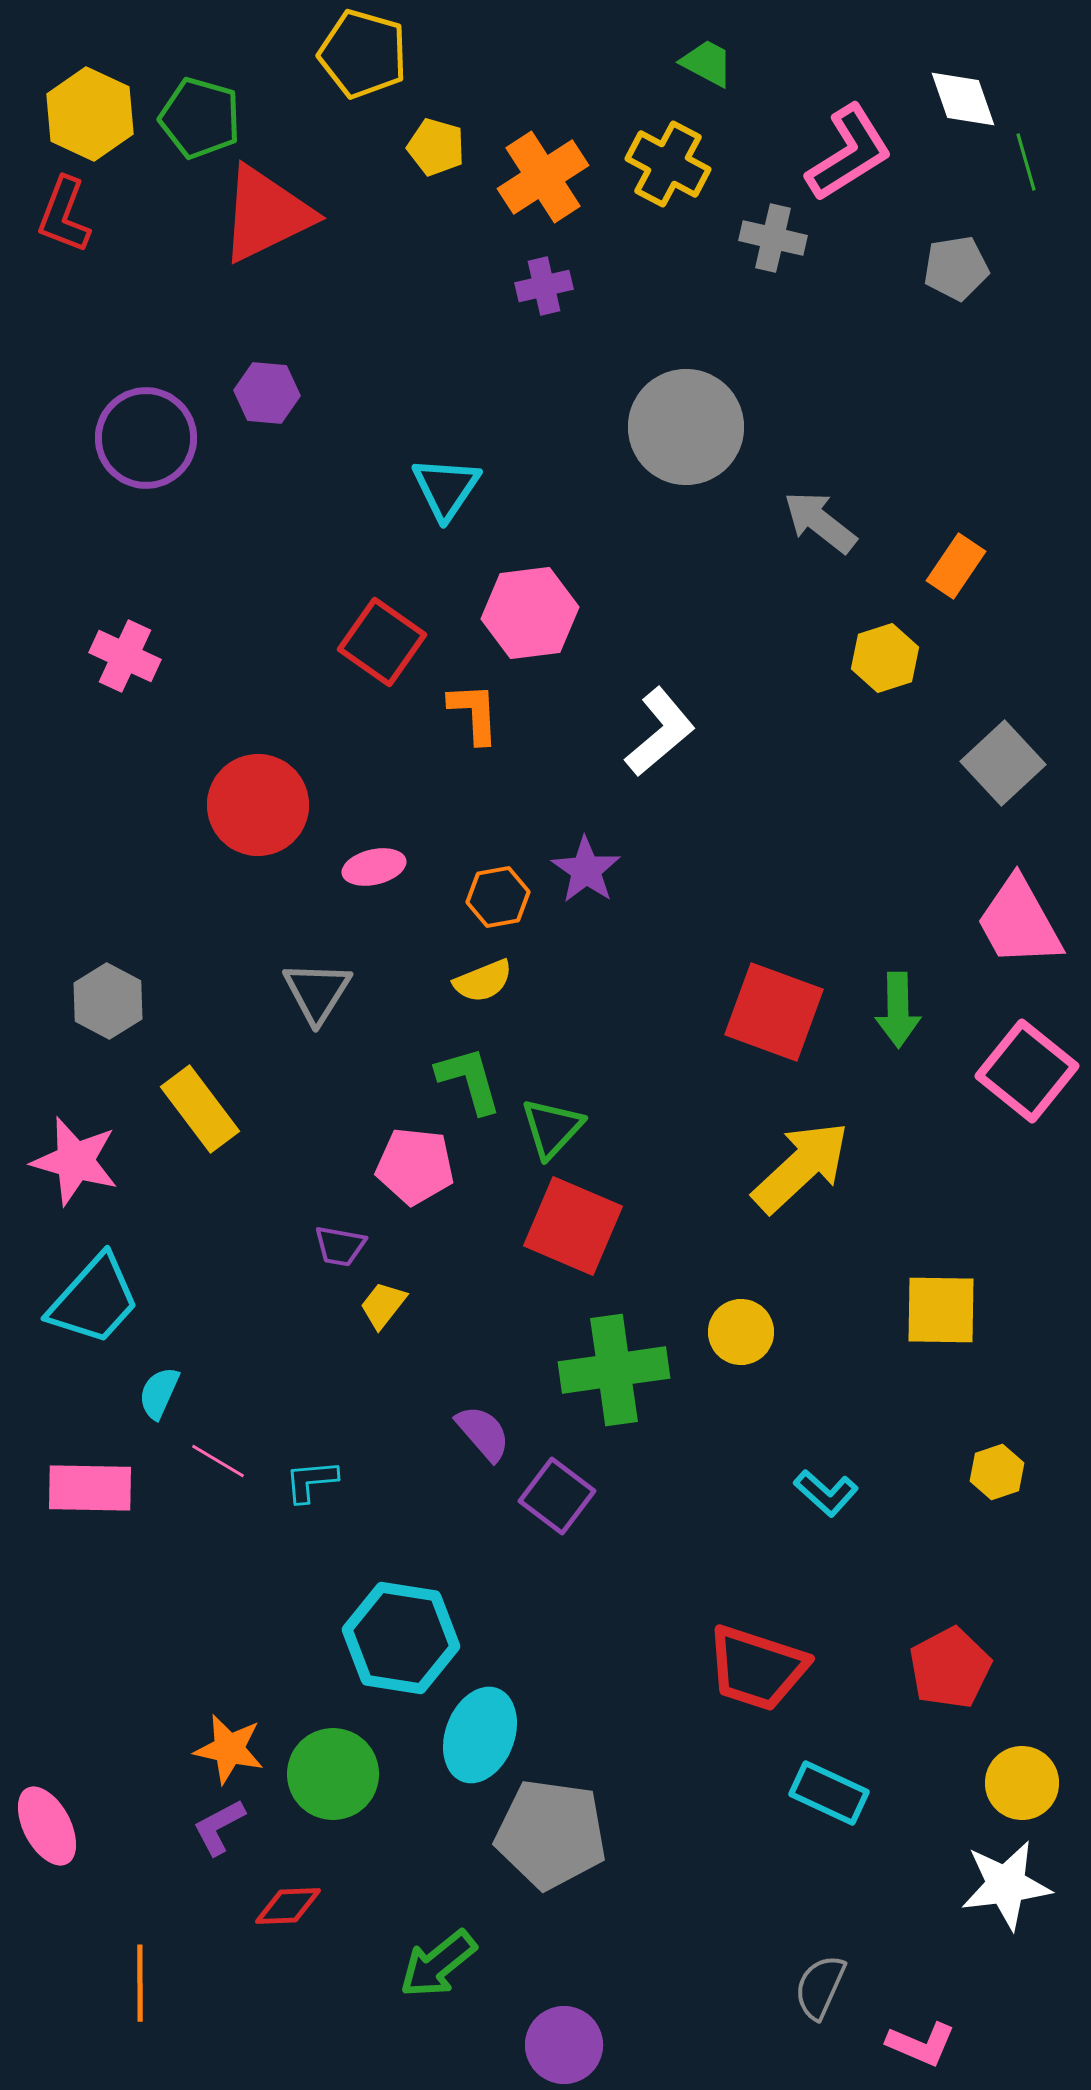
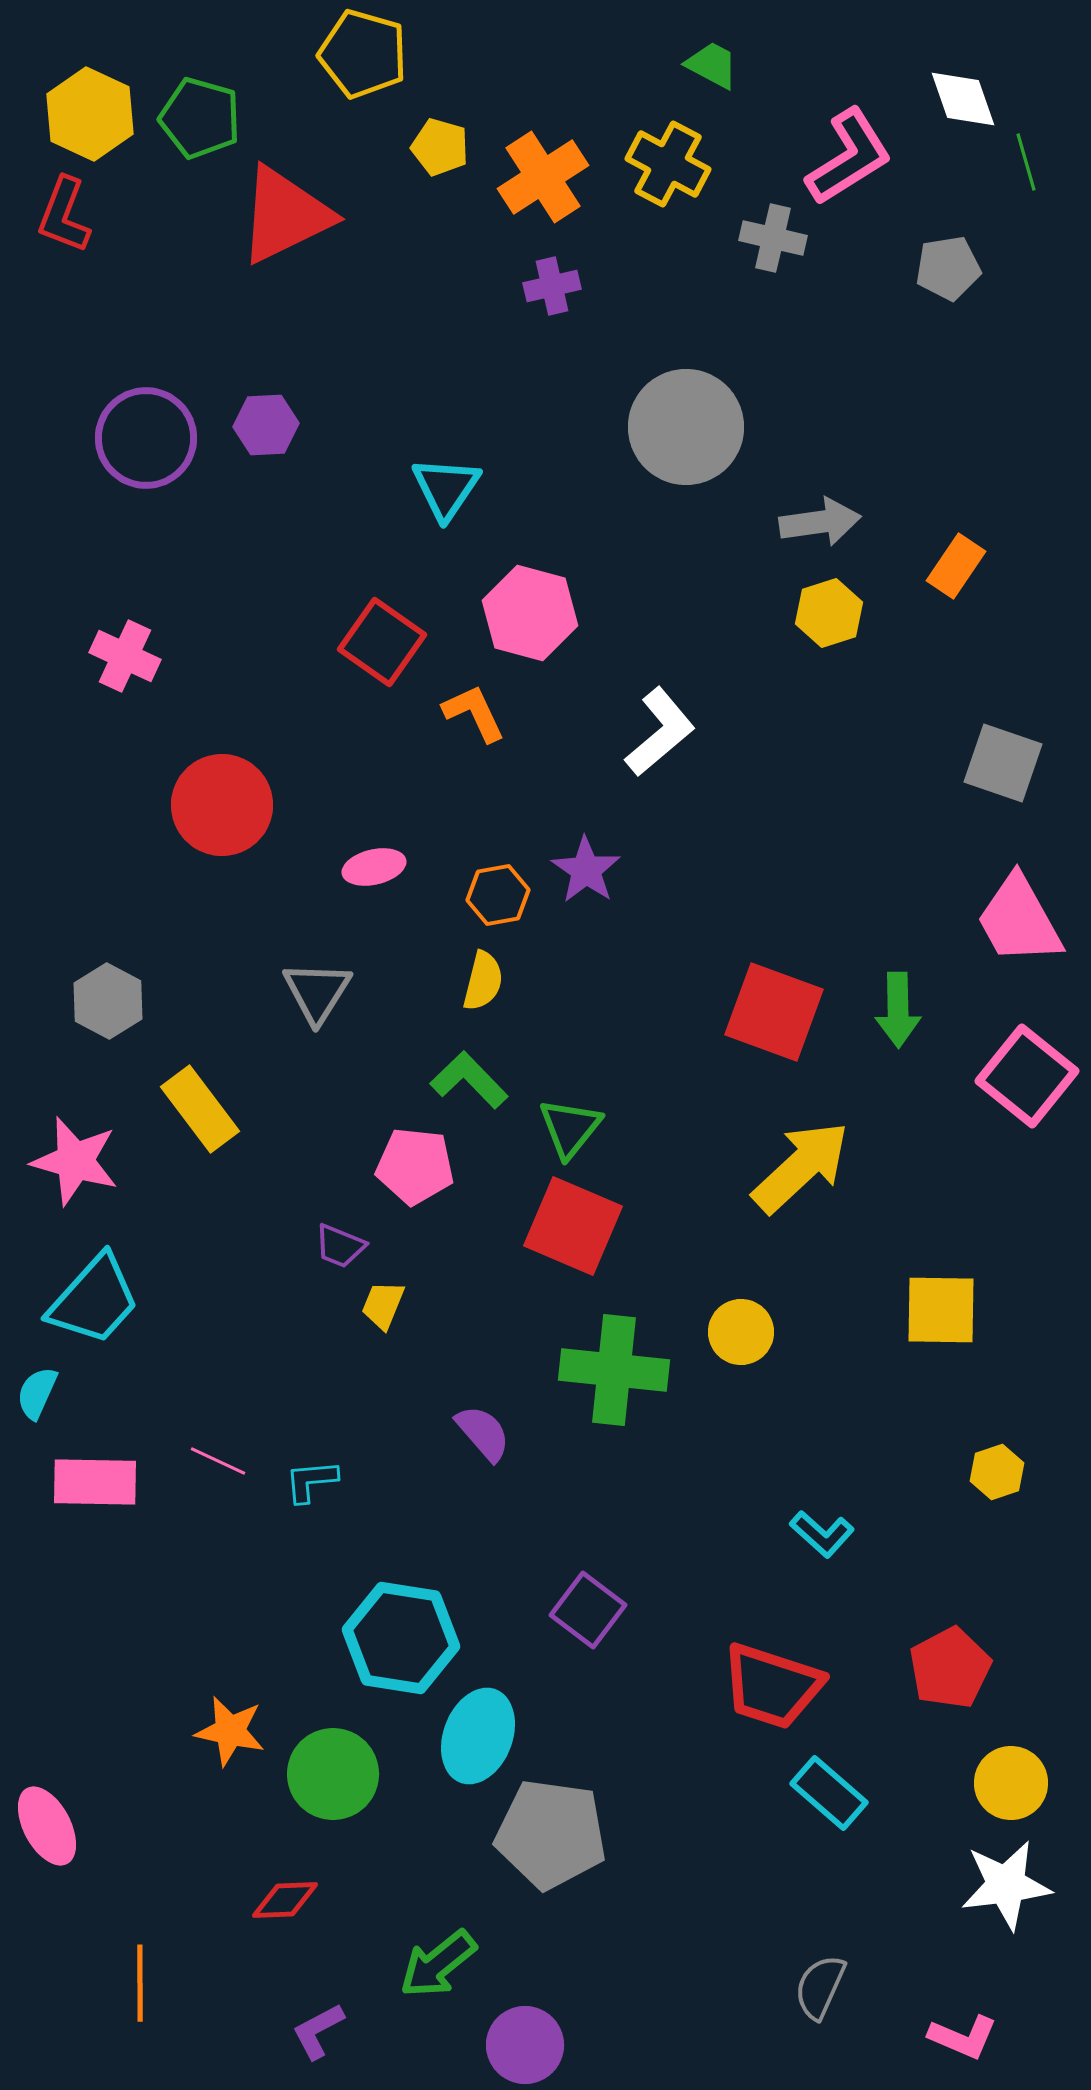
green trapezoid at (707, 63): moved 5 px right, 2 px down
yellow pentagon at (436, 147): moved 4 px right
pink L-shape at (849, 153): moved 4 px down
red triangle at (266, 214): moved 19 px right, 1 px down
gray pentagon at (956, 268): moved 8 px left
purple cross at (544, 286): moved 8 px right
purple hexagon at (267, 393): moved 1 px left, 32 px down; rotated 8 degrees counterclockwise
gray arrow at (820, 522): rotated 134 degrees clockwise
pink hexagon at (530, 613): rotated 22 degrees clockwise
yellow hexagon at (885, 658): moved 56 px left, 45 px up
orange L-shape at (474, 713): rotated 22 degrees counterclockwise
gray square at (1003, 763): rotated 28 degrees counterclockwise
red circle at (258, 805): moved 36 px left
orange hexagon at (498, 897): moved 2 px up
pink trapezoid at (1019, 922): moved 2 px up
yellow semicircle at (483, 981): rotated 54 degrees counterclockwise
pink square at (1027, 1071): moved 5 px down
green L-shape at (469, 1080): rotated 28 degrees counterclockwise
green triangle at (552, 1128): moved 18 px right; rotated 4 degrees counterclockwise
purple trapezoid at (340, 1246): rotated 12 degrees clockwise
yellow trapezoid at (383, 1305): rotated 16 degrees counterclockwise
green cross at (614, 1370): rotated 14 degrees clockwise
cyan semicircle at (159, 1393): moved 122 px left
pink line at (218, 1461): rotated 6 degrees counterclockwise
pink rectangle at (90, 1488): moved 5 px right, 6 px up
cyan L-shape at (826, 1493): moved 4 px left, 41 px down
purple square at (557, 1496): moved 31 px right, 114 px down
red trapezoid at (757, 1668): moved 15 px right, 18 px down
cyan ellipse at (480, 1735): moved 2 px left, 1 px down
orange star at (229, 1749): moved 1 px right, 18 px up
yellow circle at (1022, 1783): moved 11 px left
cyan rectangle at (829, 1793): rotated 16 degrees clockwise
purple L-shape at (219, 1827): moved 99 px right, 204 px down
red diamond at (288, 1906): moved 3 px left, 6 px up
pink L-shape at (921, 2044): moved 42 px right, 7 px up
purple circle at (564, 2045): moved 39 px left
